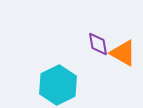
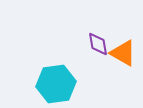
cyan hexagon: moved 2 px left, 1 px up; rotated 18 degrees clockwise
